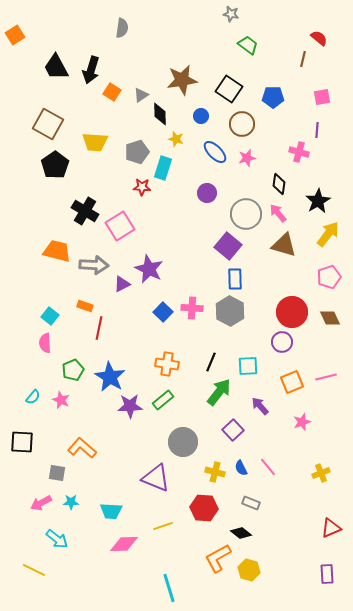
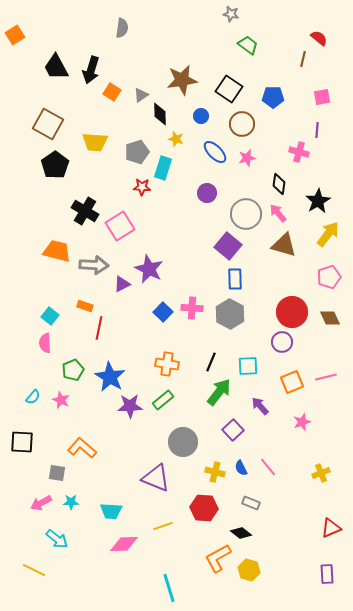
gray hexagon at (230, 311): moved 3 px down
